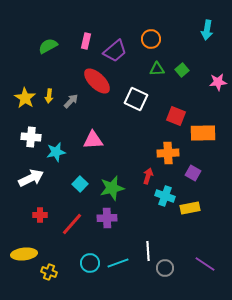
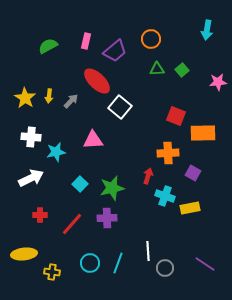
white square: moved 16 px left, 8 px down; rotated 15 degrees clockwise
cyan line: rotated 50 degrees counterclockwise
yellow cross: moved 3 px right; rotated 14 degrees counterclockwise
